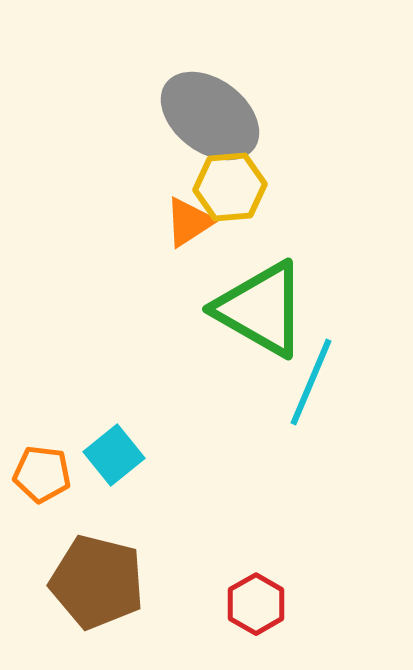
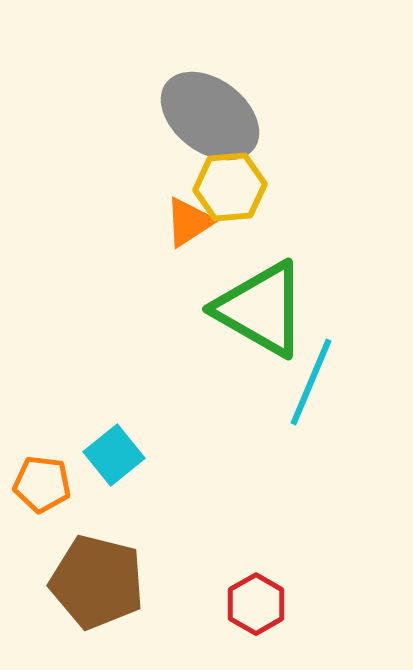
orange pentagon: moved 10 px down
